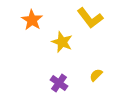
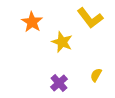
orange star: moved 2 px down
yellow semicircle: rotated 16 degrees counterclockwise
purple cross: rotated 12 degrees clockwise
